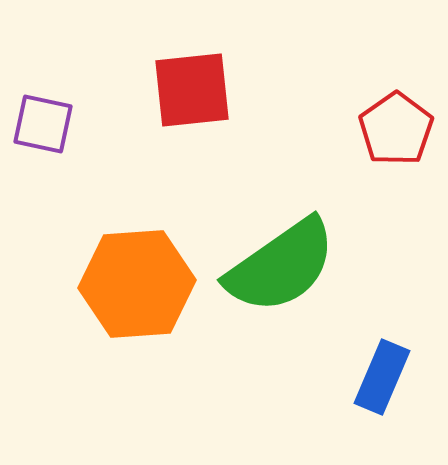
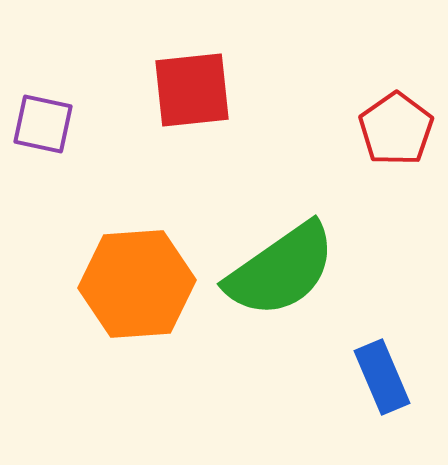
green semicircle: moved 4 px down
blue rectangle: rotated 46 degrees counterclockwise
